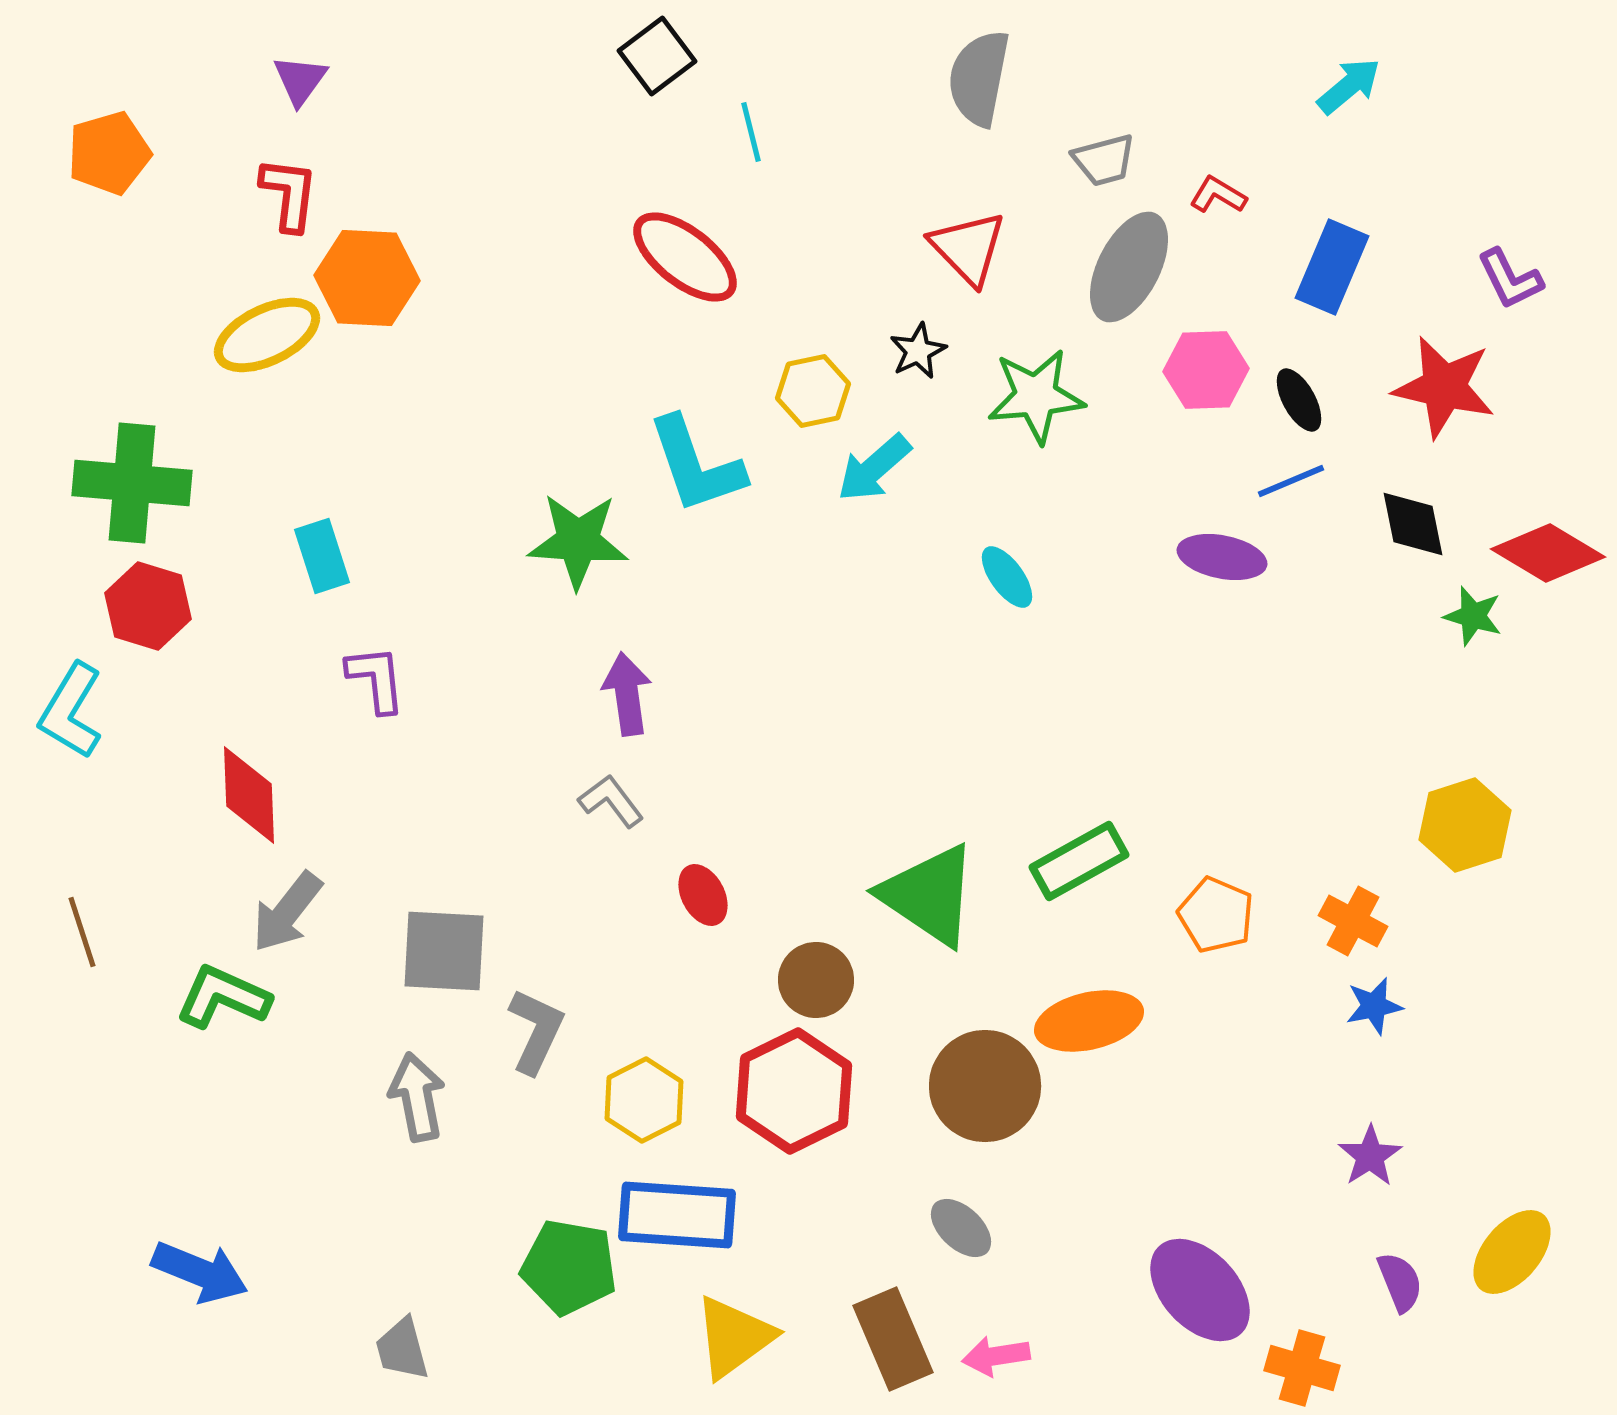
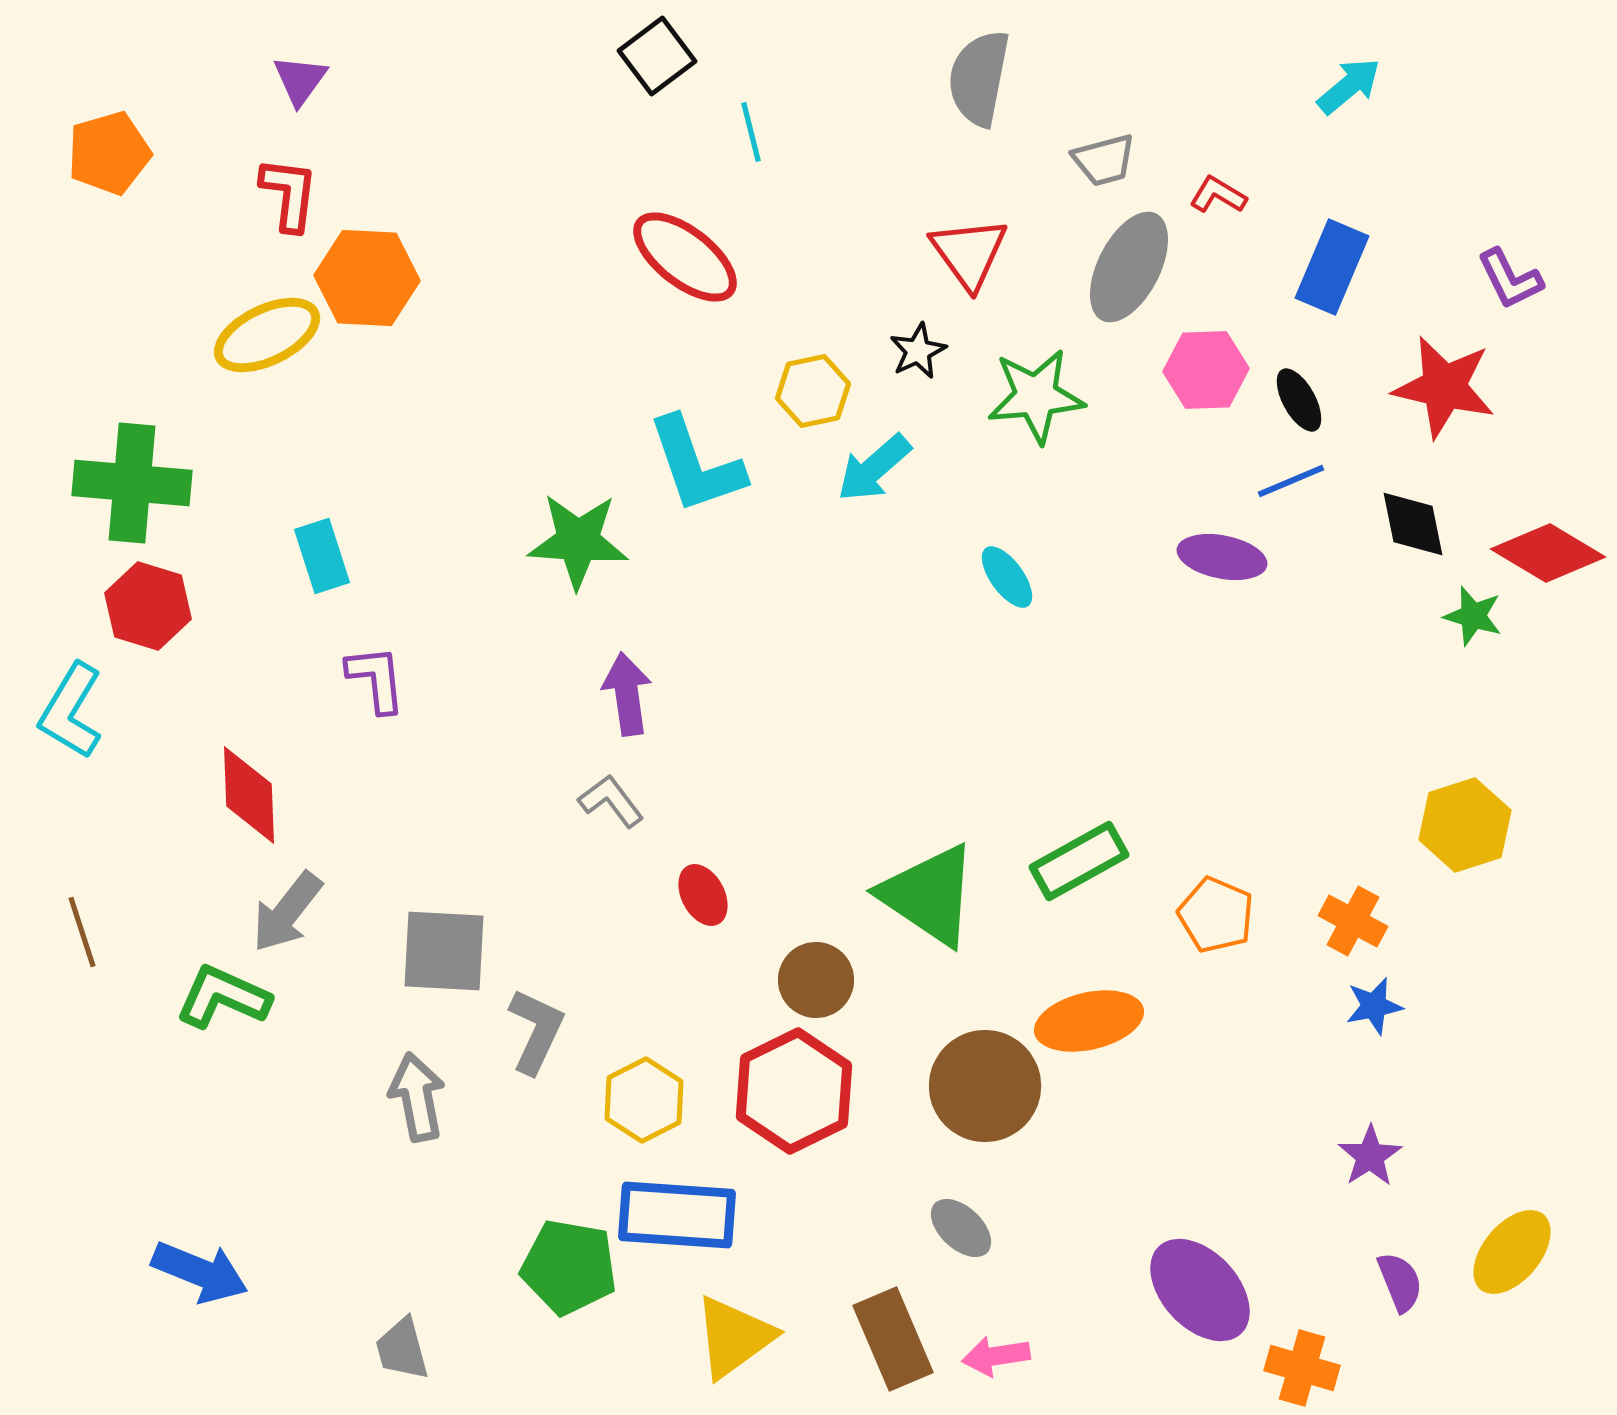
red triangle at (968, 248): moved 1 px right, 5 px down; rotated 8 degrees clockwise
